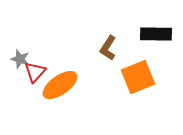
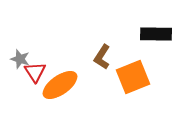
brown L-shape: moved 6 px left, 9 px down
red triangle: rotated 15 degrees counterclockwise
orange square: moved 5 px left
